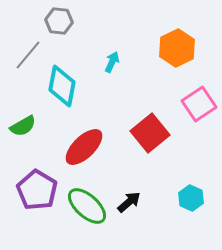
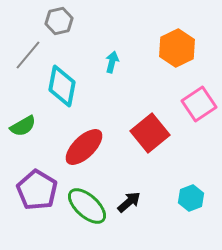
gray hexagon: rotated 20 degrees counterclockwise
cyan arrow: rotated 10 degrees counterclockwise
cyan hexagon: rotated 15 degrees clockwise
